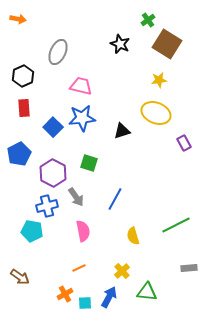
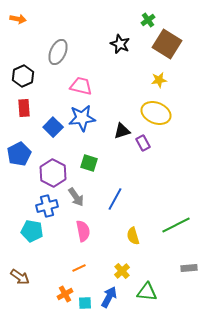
purple rectangle: moved 41 px left
